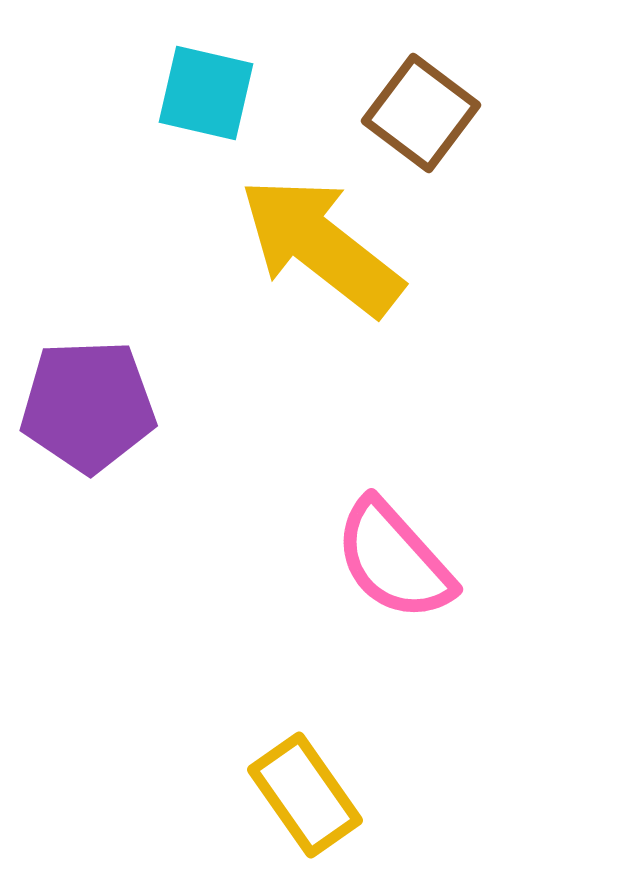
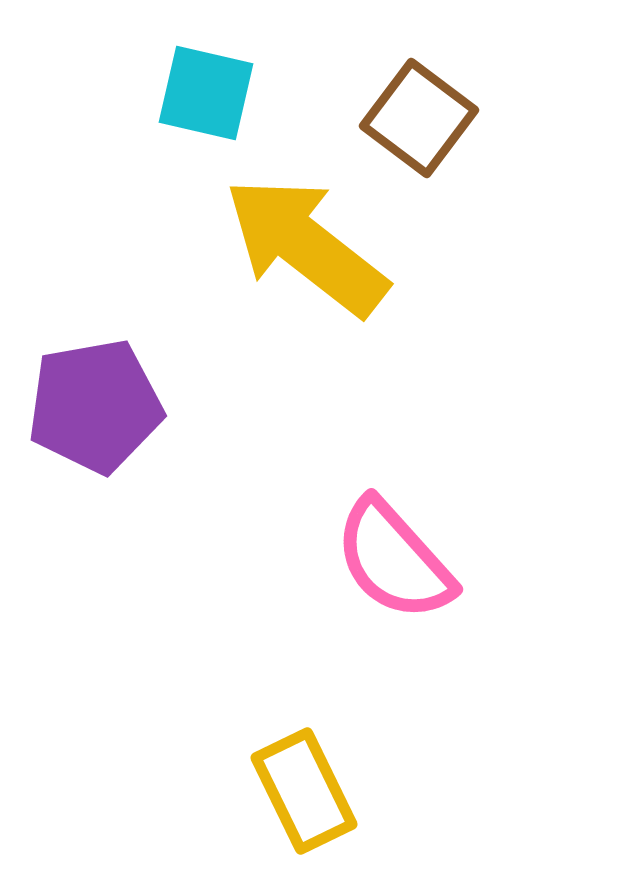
brown square: moved 2 px left, 5 px down
yellow arrow: moved 15 px left
purple pentagon: moved 7 px right; rotated 8 degrees counterclockwise
yellow rectangle: moved 1 px left, 4 px up; rotated 9 degrees clockwise
